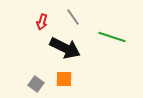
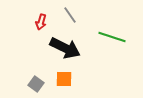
gray line: moved 3 px left, 2 px up
red arrow: moved 1 px left
